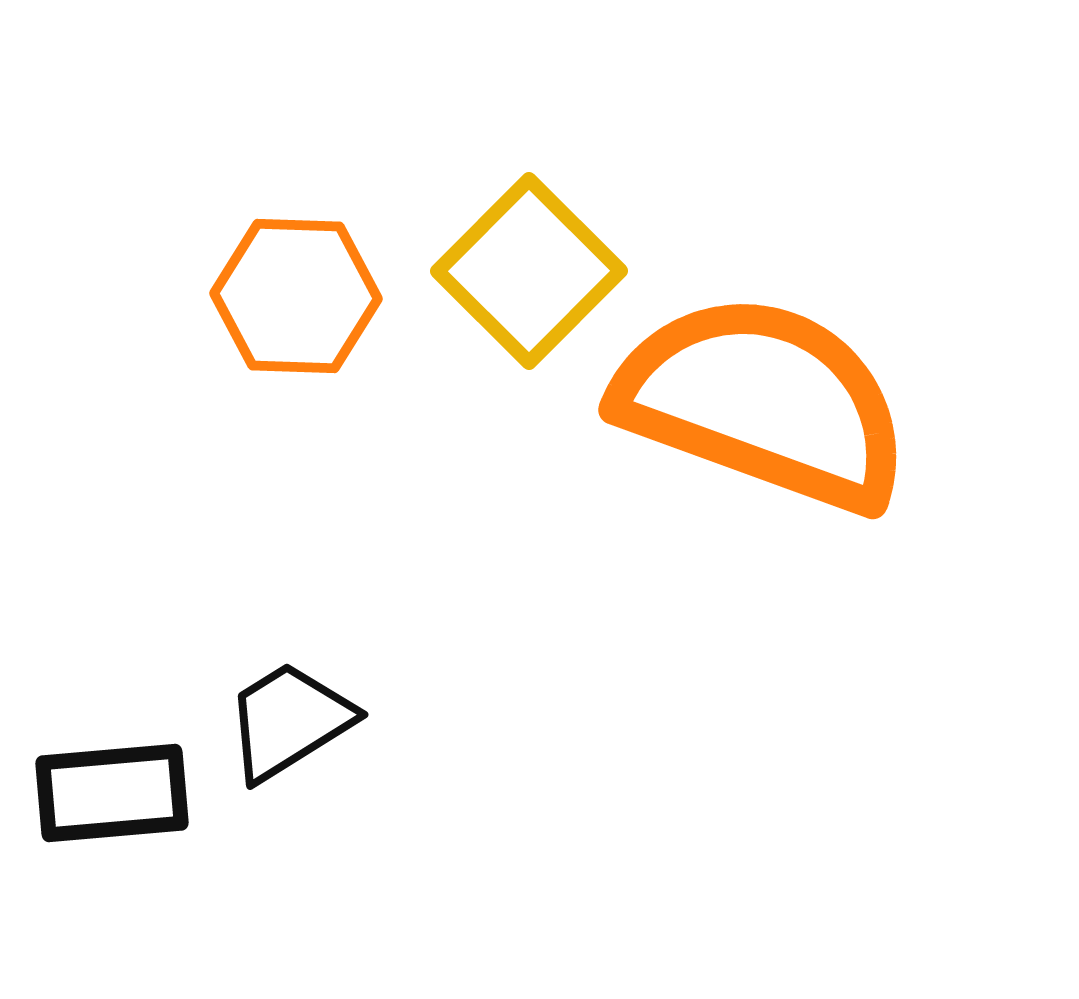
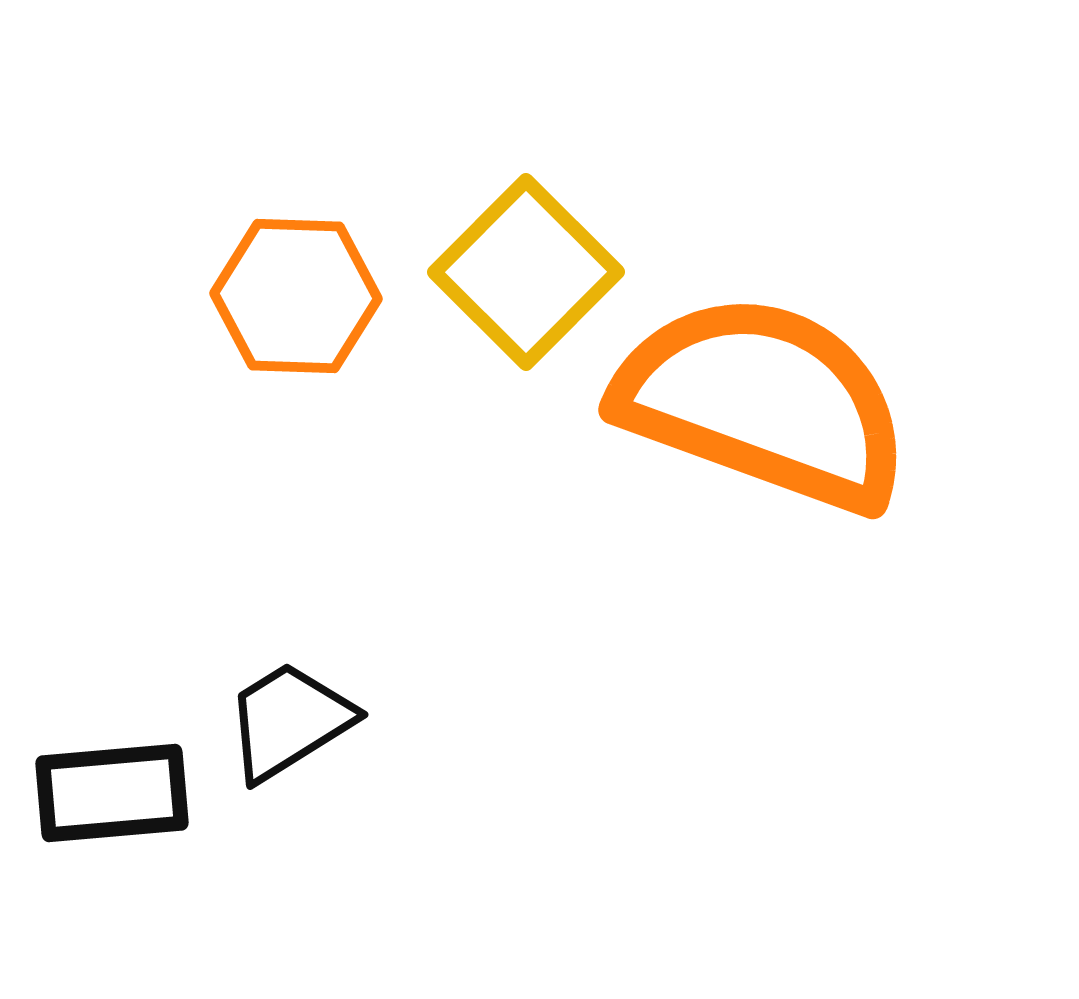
yellow square: moved 3 px left, 1 px down
